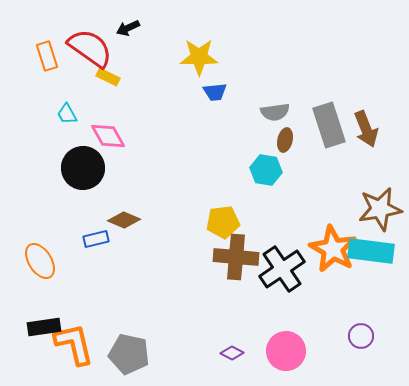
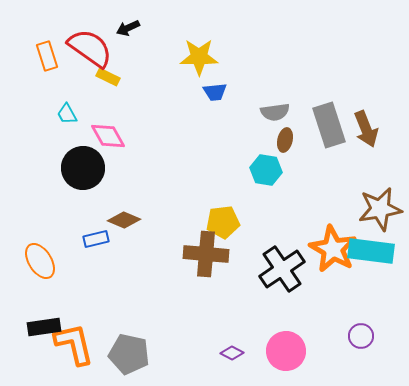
brown cross: moved 30 px left, 3 px up
